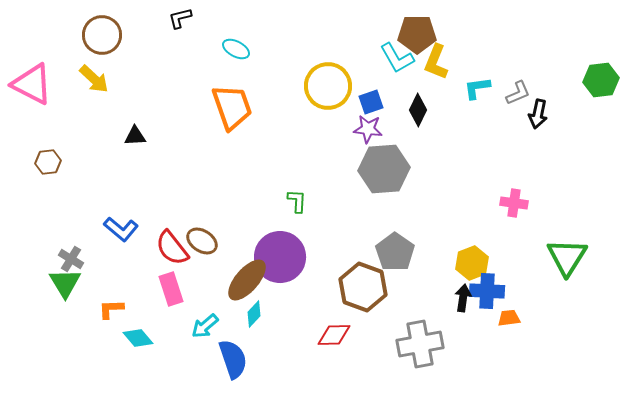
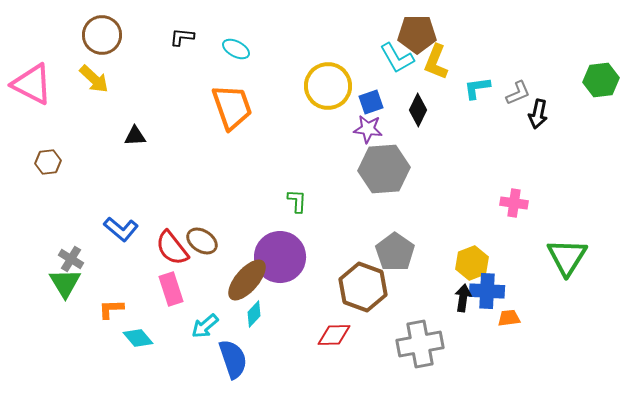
black L-shape at (180, 18): moved 2 px right, 19 px down; rotated 20 degrees clockwise
